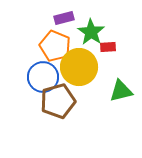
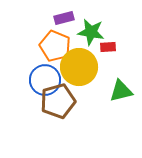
green star: rotated 24 degrees counterclockwise
blue circle: moved 2 px right, 3 px down
